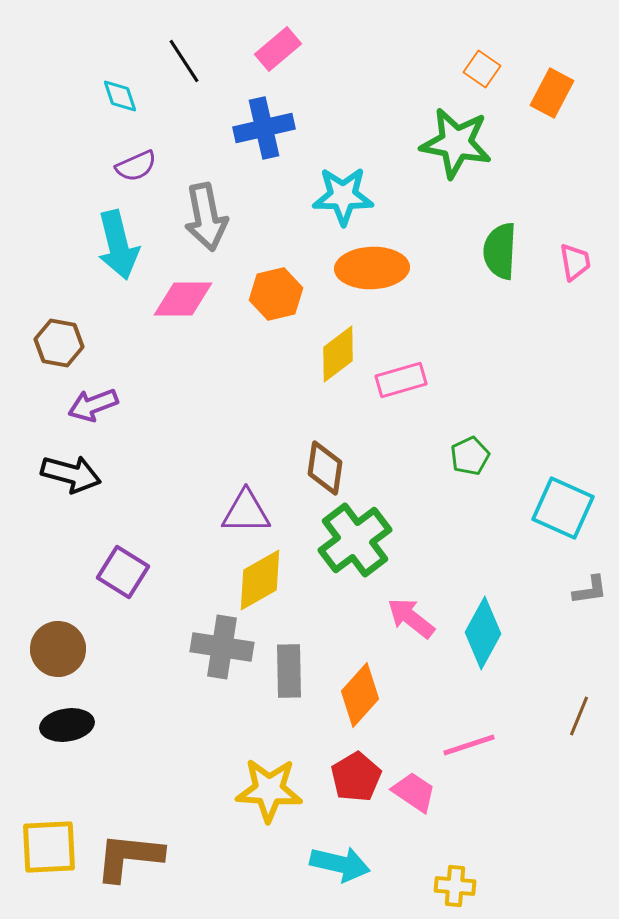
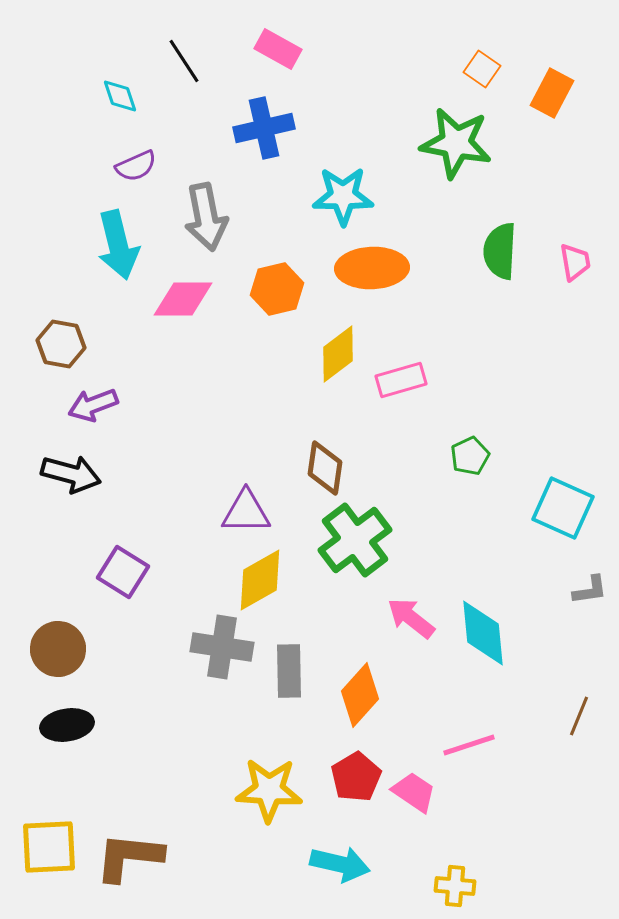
pink rectangle at (278, 49): rotated 69 degrees clockwise
orange hexagon at (276, 294): moved 1 px right, 5 px up
brown hexagon at (59, 343): moved 2 px right, 1 px down
cyan diamond at (483, 633): rotated 34 degrees counterclockwise
